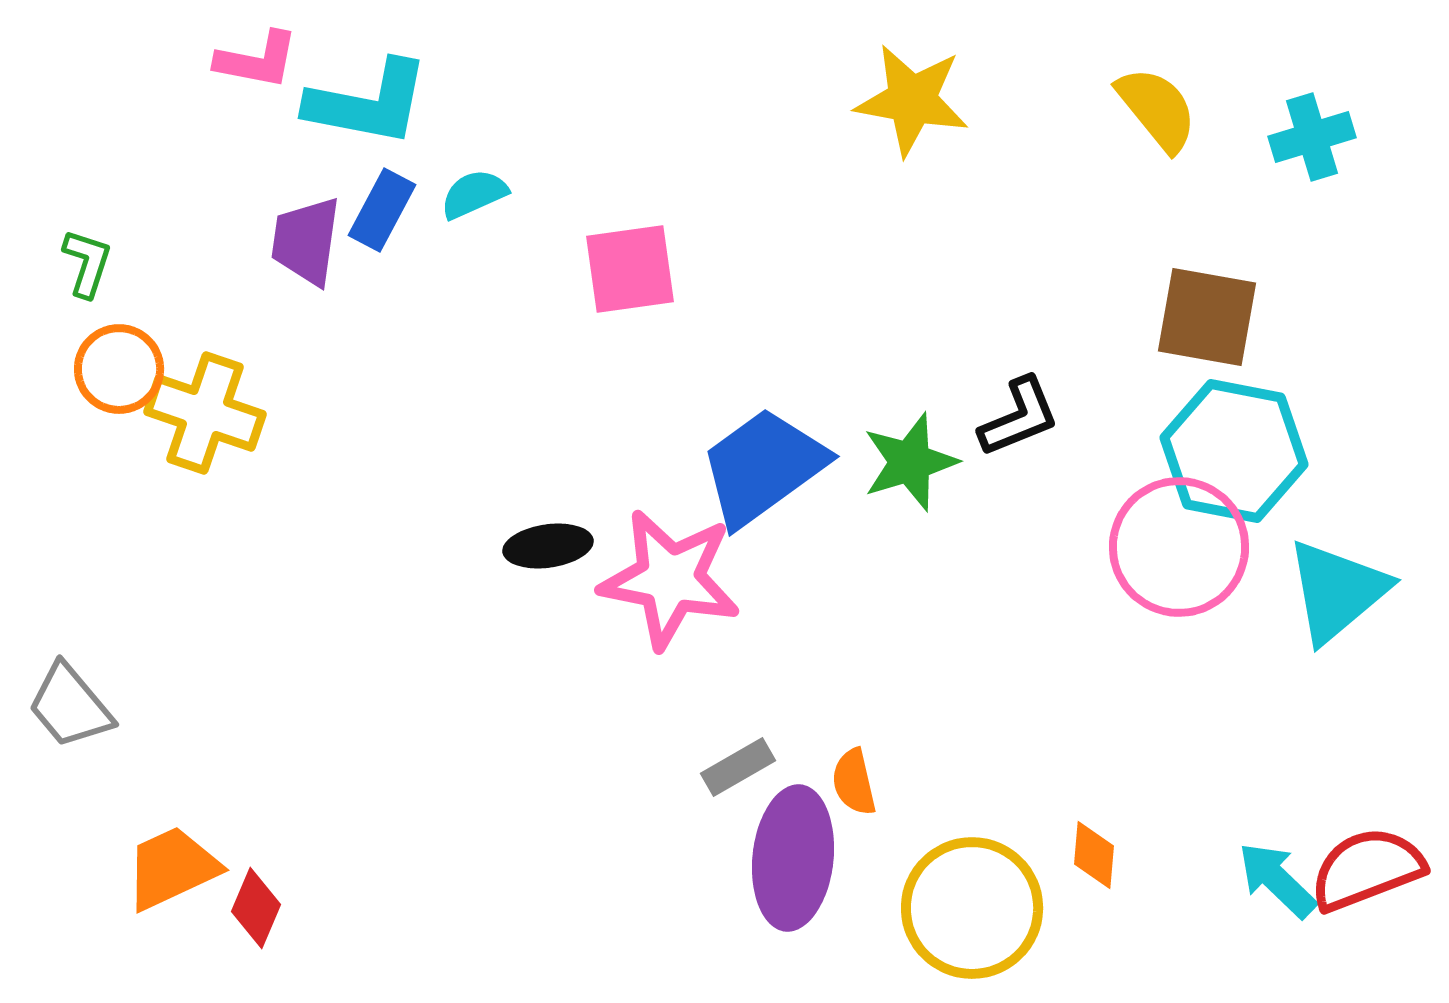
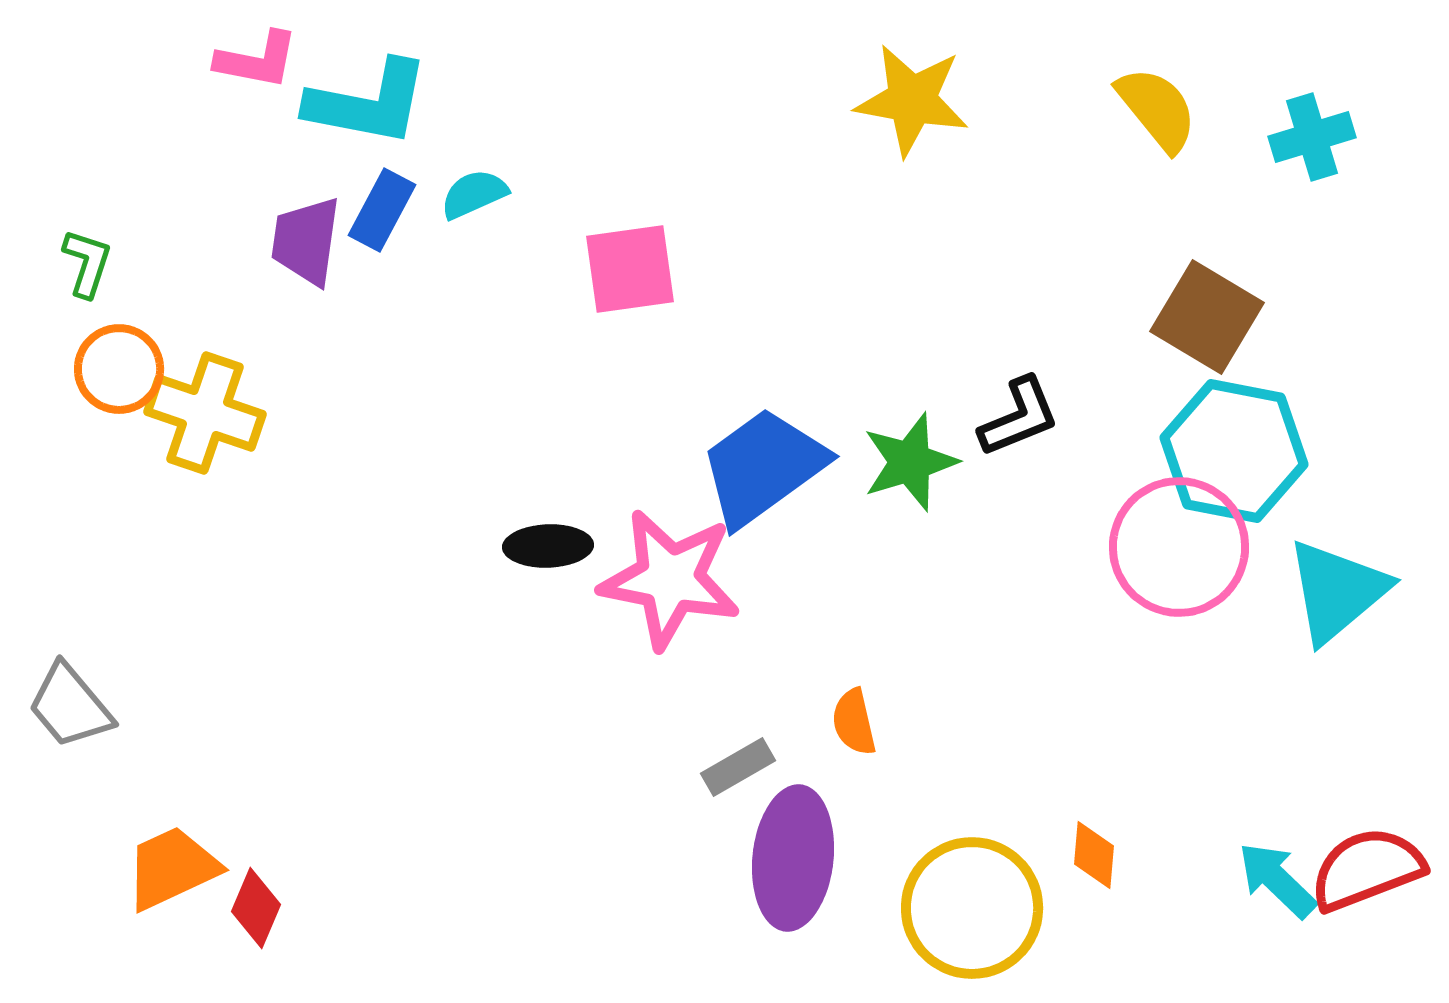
brown square: rotated 21 degrees clockwise
black ellipse: rotated 6 degrees clockwise
orange semicircle: moved 60 px up
